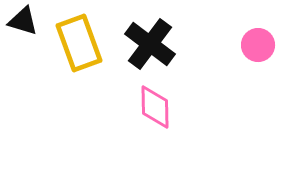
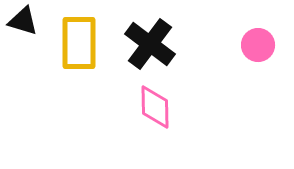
yellow rectangle: rotated 20 degrees clockwise
